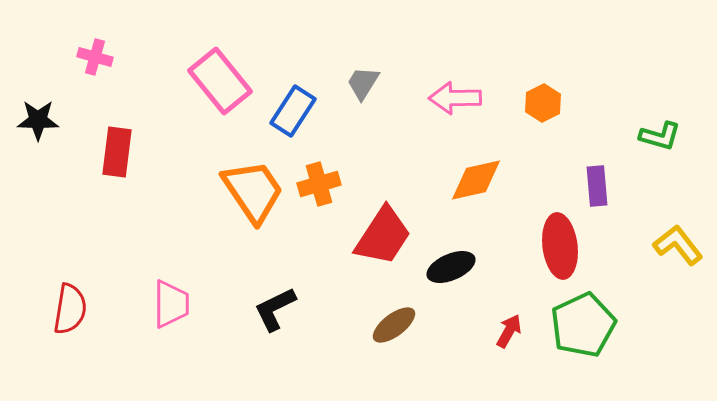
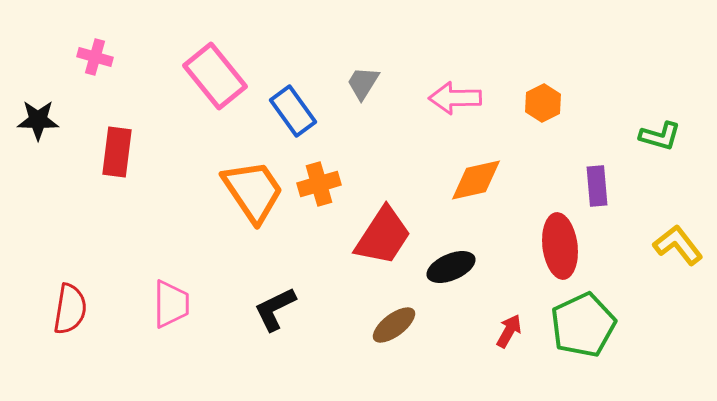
pink rectangle: moved 5 px left, 5 px up
blue rectangle: rotated 69 degrees counterclockwise
